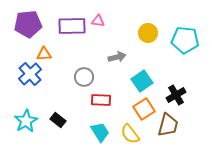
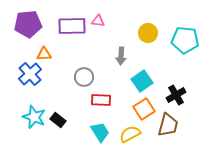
gray arrow: moved 4 px right, 1 px up; rotated 108 degrees clockwise
cyan star: moved 8 px right, 4 px up; rotated 20 degrees counterclockwise
yellow semicircle: rotated 100 degrees clockwise
